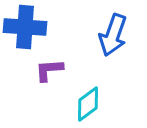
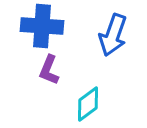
blue cross: moved 17 px right, 1 px up
purple L-shape: rotated 64 degrees counterclockwise
